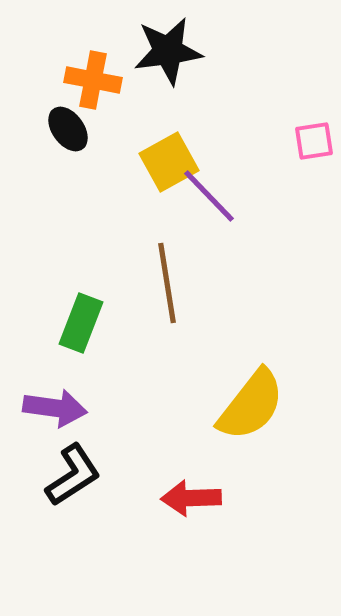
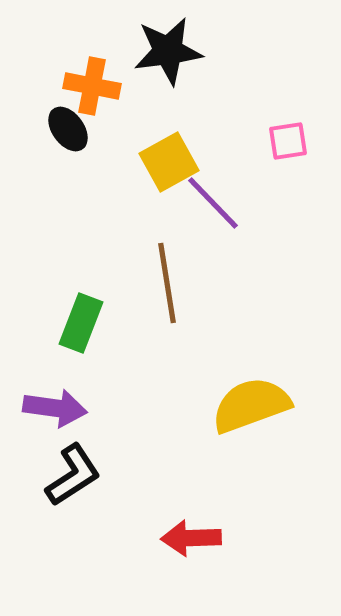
orange cross: moved 1 px left, 6 px down
pink square: moved 26 px left
purple line: moved 4 px right, 7 px down
yellow semicircle: rotated 148 degrees counterclockwise
red arrow: moved 40 px down
